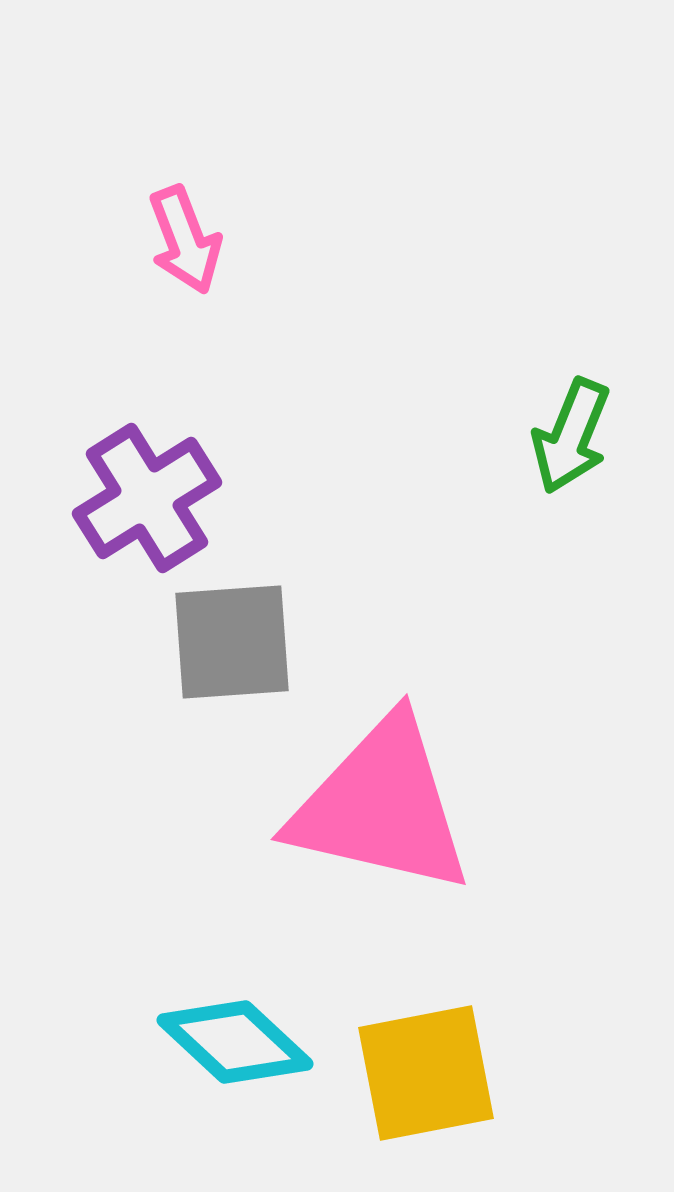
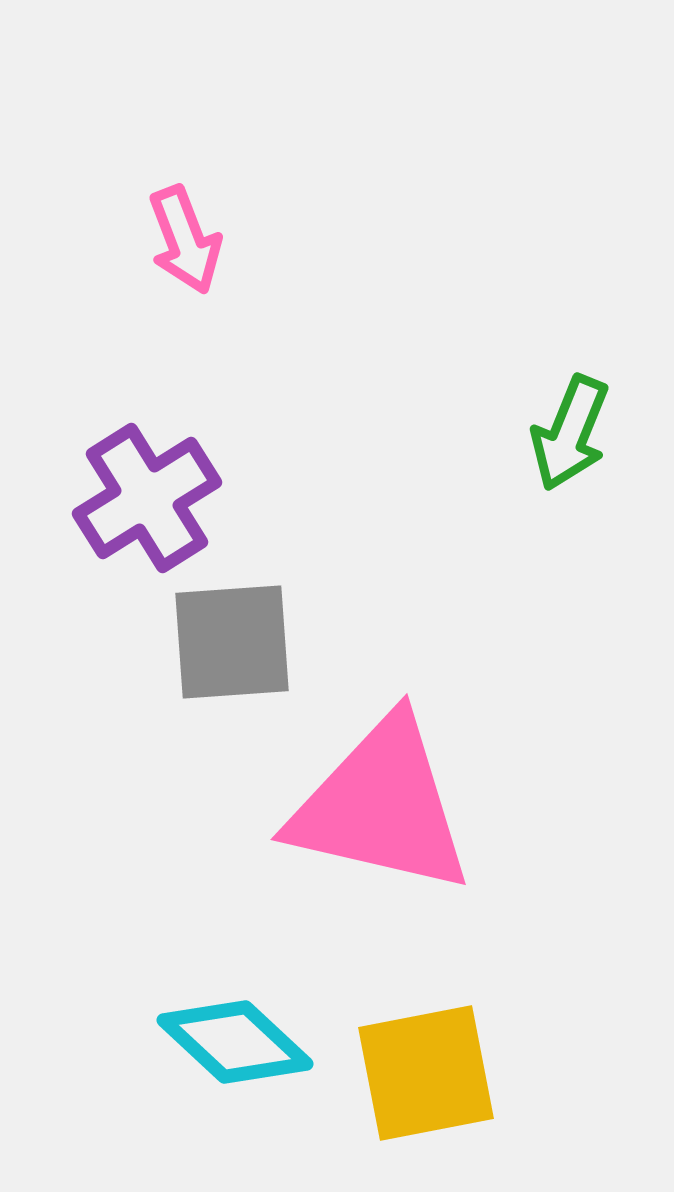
green arrow: moved 1 px left, 3 px up
